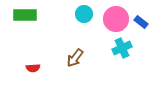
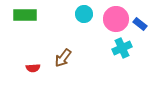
blue rectangle: moved 1 px left, 2 px down
brown arrow: moved 12 px left
